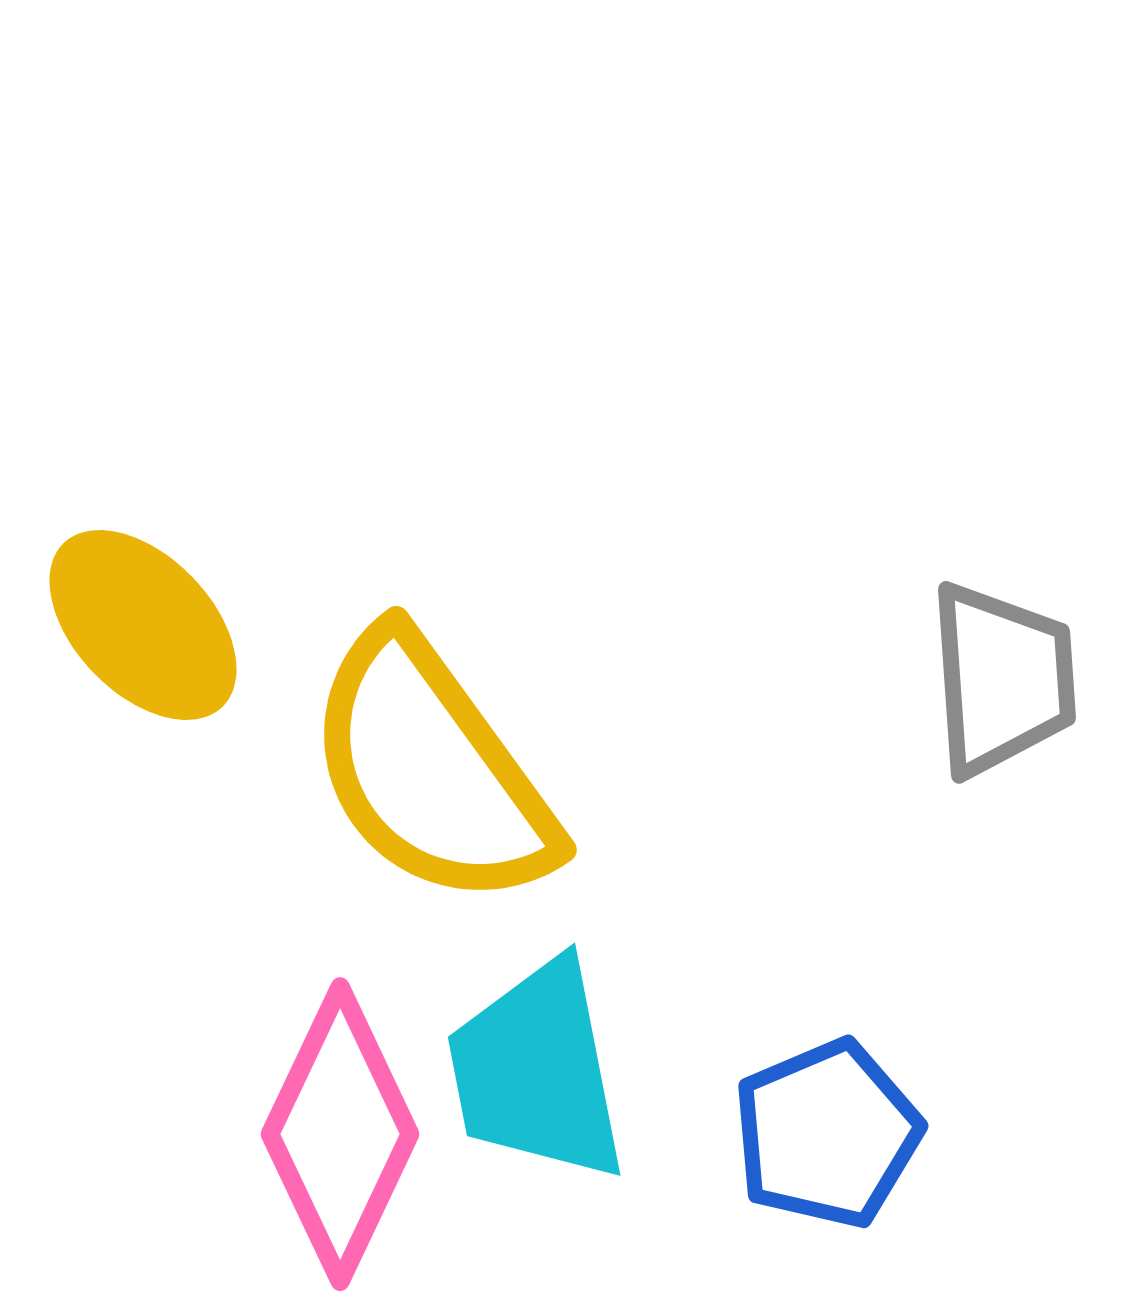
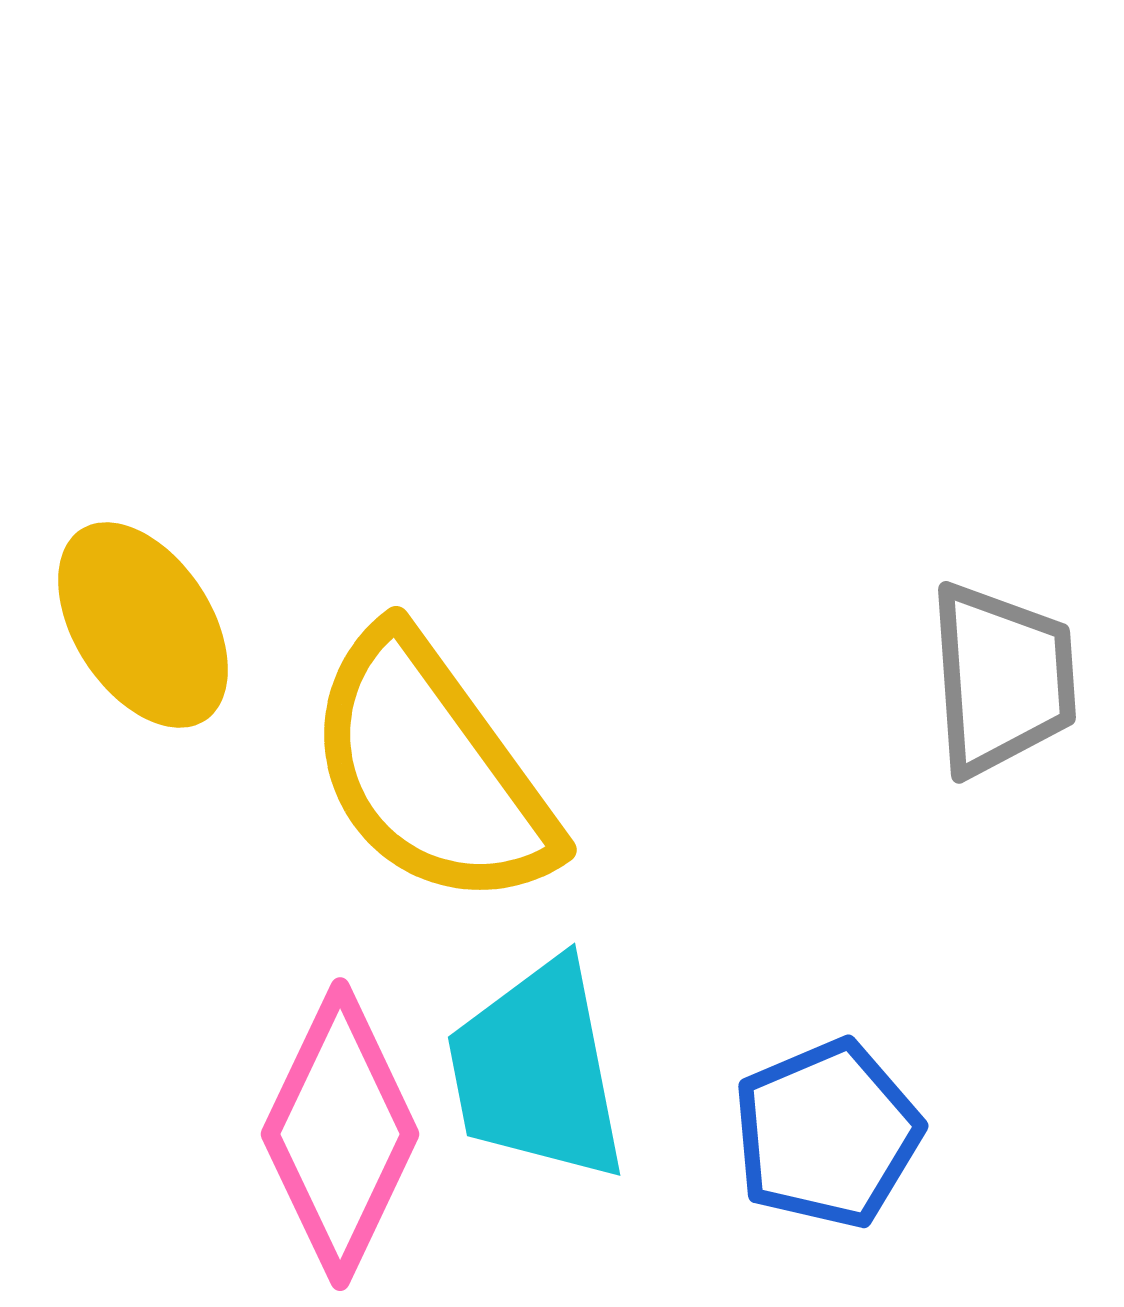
yellow ellipse: rotated 11 degrees clockwise
